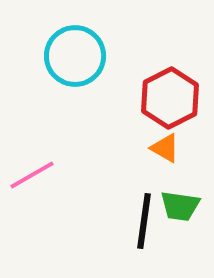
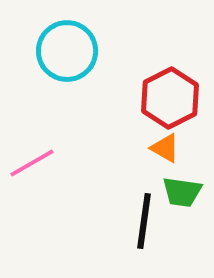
cyan circle: moved 8 px left, 5 px up
pink line: moved 12 px up
green trapezoid: moved 2 px right, 14 px up
